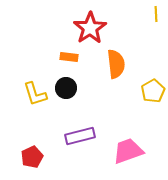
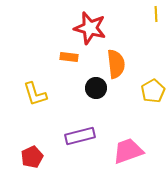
red star: rotated 24 degrees counterclockwise
black circle: moved 30 px right
